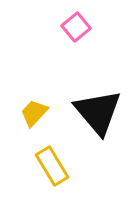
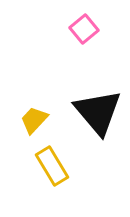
pink square: moved 8 px right, 2 px down
yellow trapezoid: moved 7 px down
